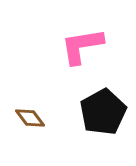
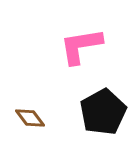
pink L-shape: moved 1 px left
